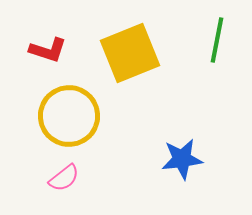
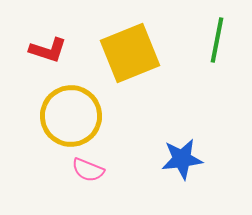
yellow circle: moved 2 px right
pink semicircle: moved 24 px right, 8 px up; rotated 60 degrees clockwise
